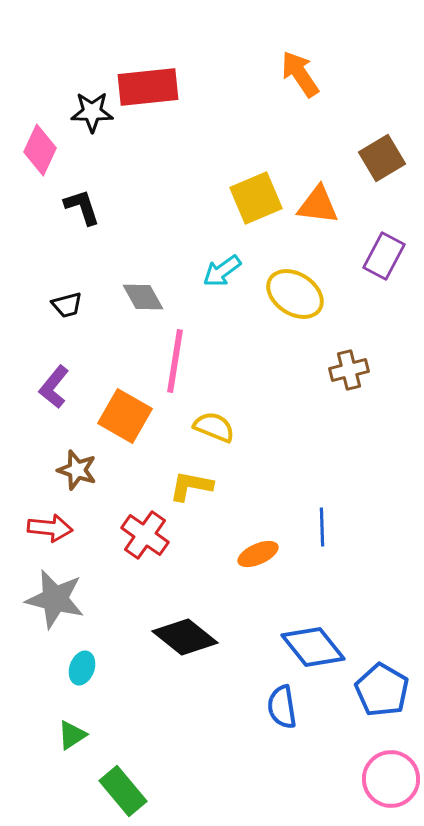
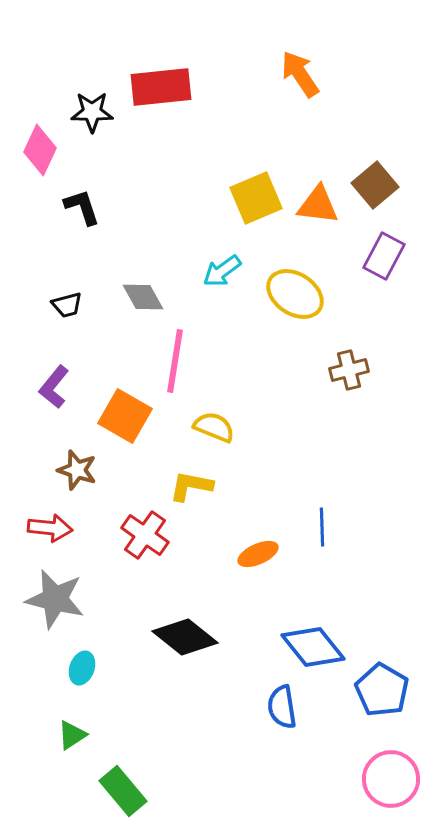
red rectangle: moved 13 px right
brown square: moved 7 px left, 27 px down; rotated 9 degrees counterclockwise
